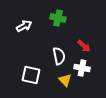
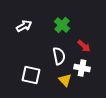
green cross: moved 4 px right, 7 px down; rotated 28 degrees clockwise
